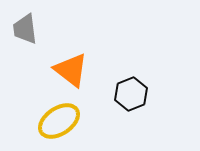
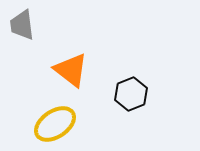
gray trapezoid: moved 3 px left, 4 px up
yellow ellipse: moved 4 px left, 3 px down
